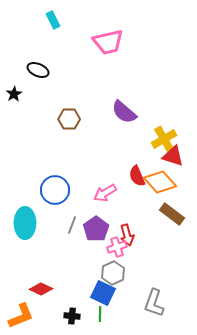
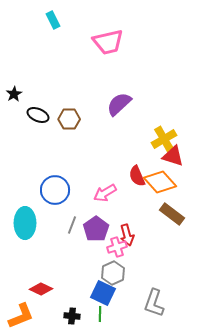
black ellipse: moved 45 px down
purple semicircle: moved 5 px left, 8 px up; rotated 96 degrees clockwise
